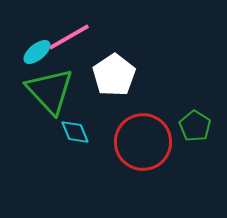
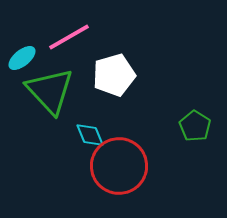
cyan ellipse: moved 15 px left, 6 px down
white pentagon: rotated 18 degrees clockwise
cyan diamond: moved 15 px right, 3 px down
red circle: moved 24 px left, 24 px down
